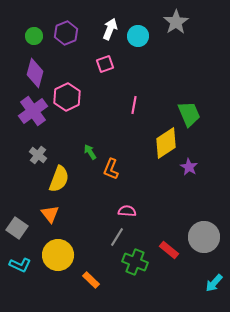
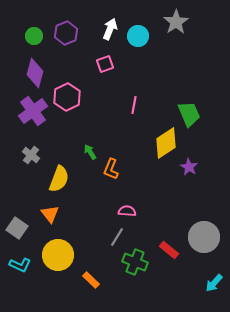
gray cross: moved 7 px left
